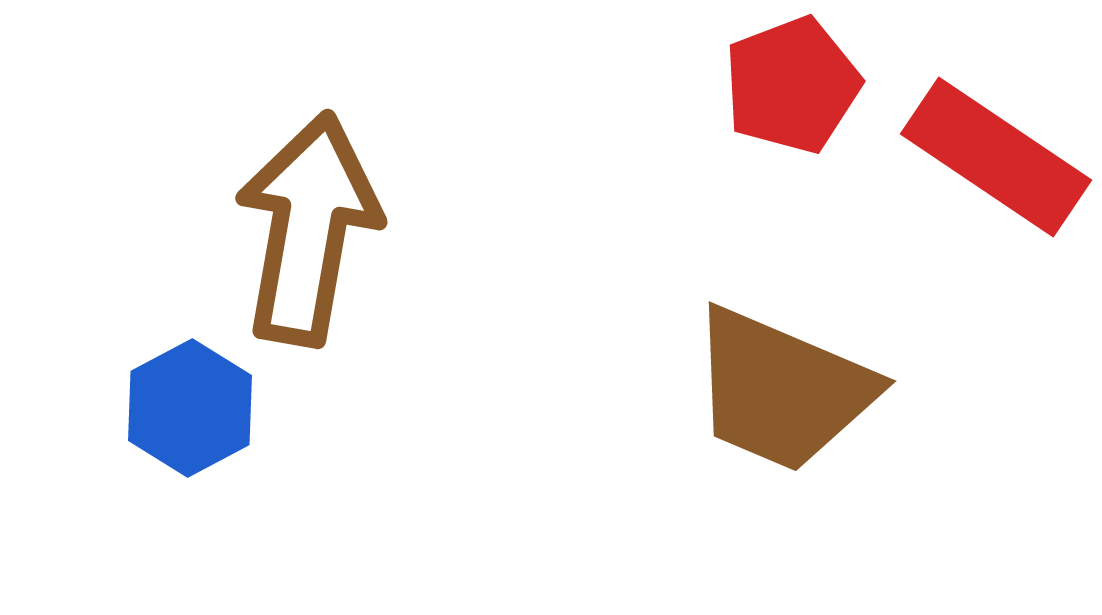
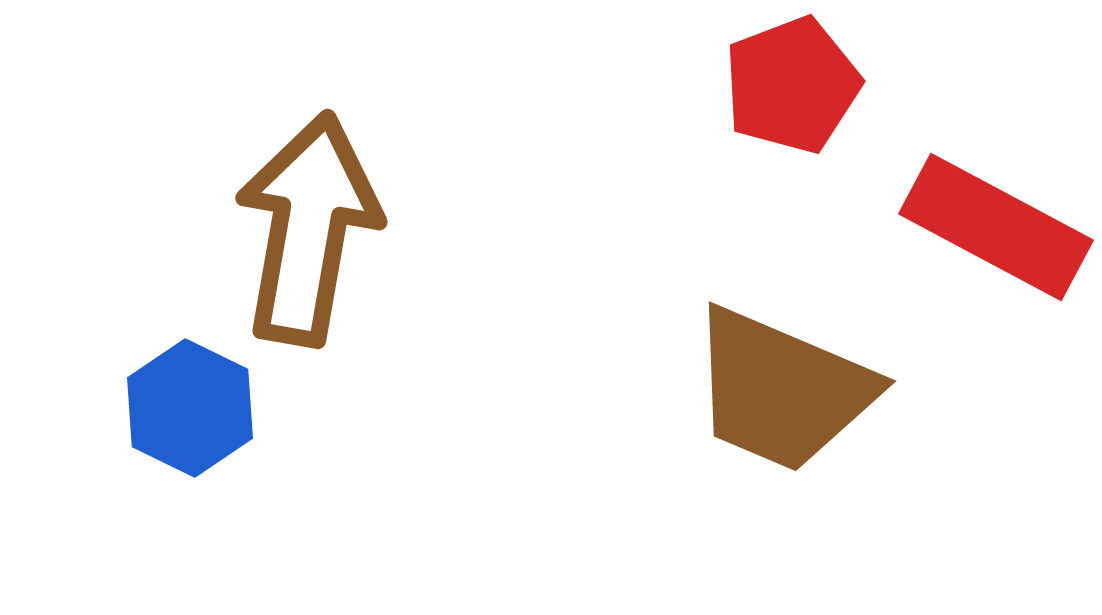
red rectangle: moved 70 px down; rotated 6 degrees counterclockwise
blue hexagon: rotated 6 degrees counterclockwise
